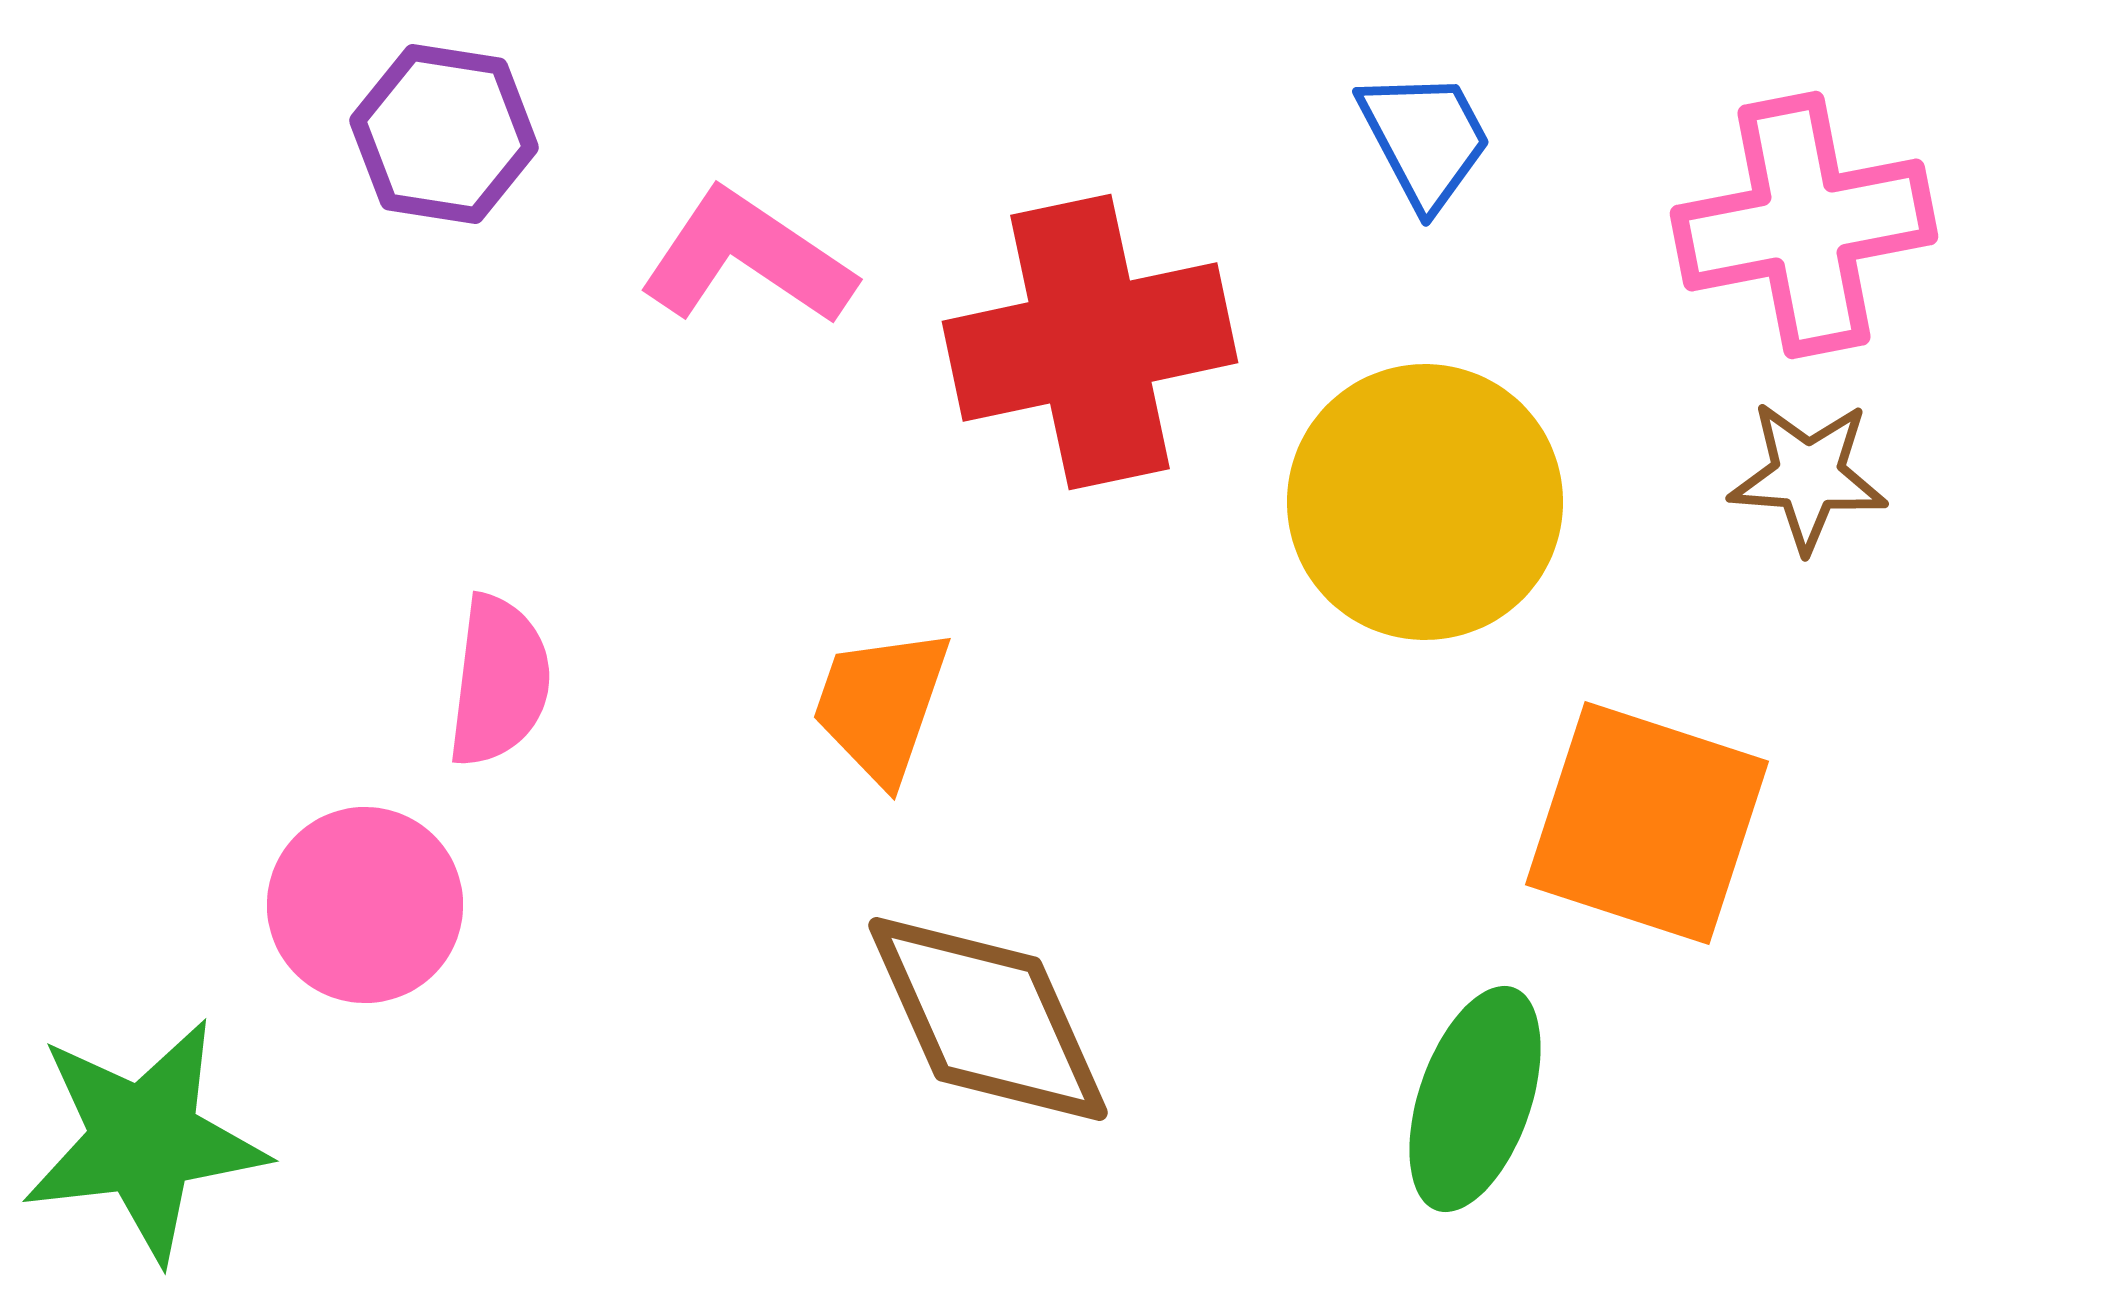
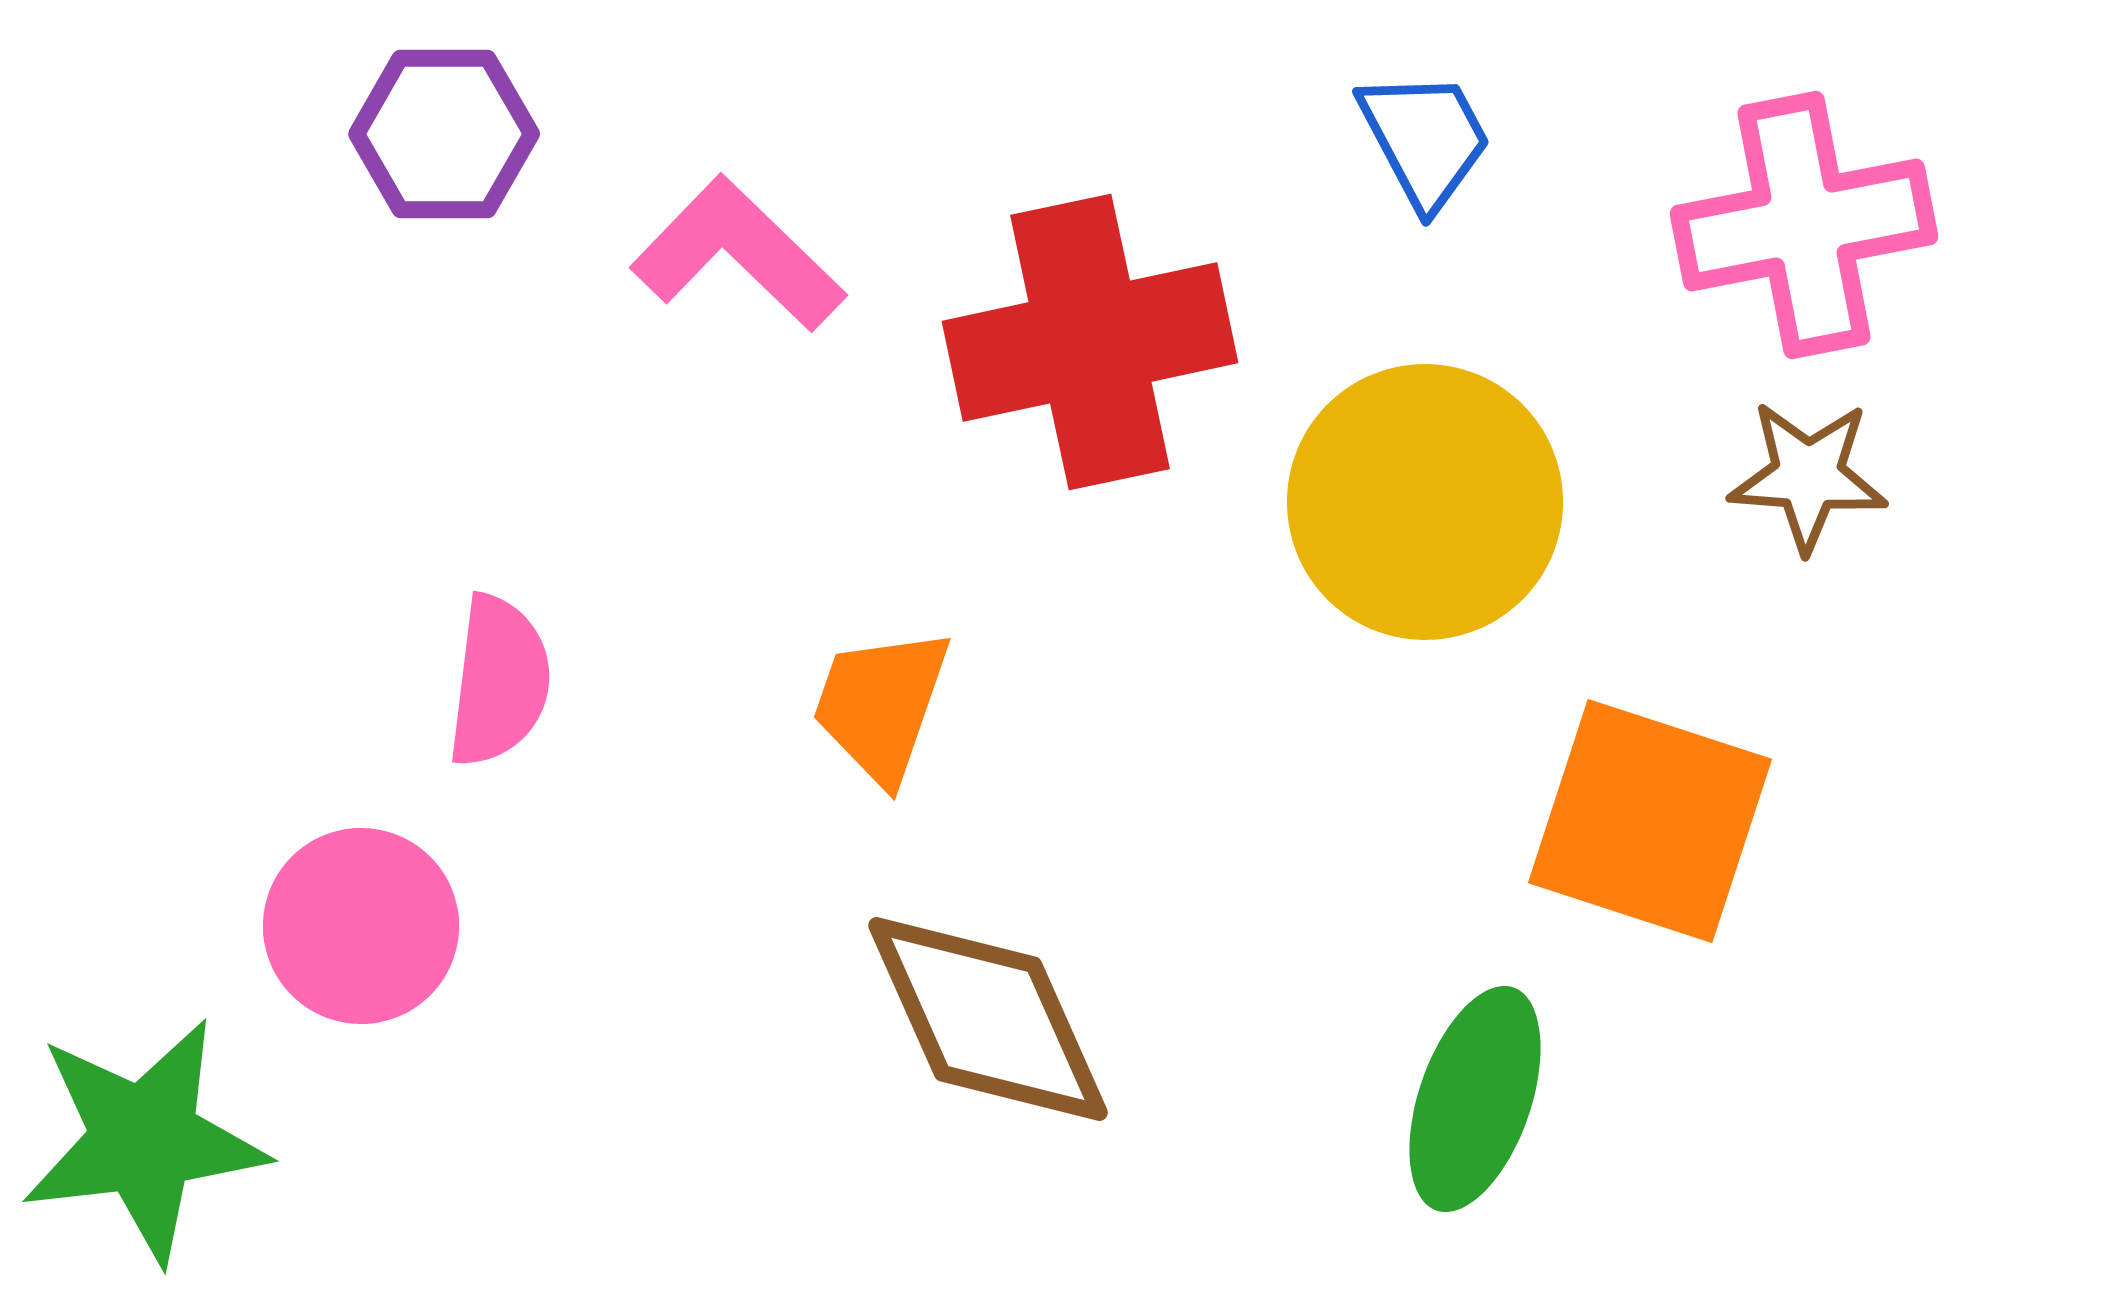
purple hexagon: rotated 9 degrees counterclockwise
pink L-shape: moved 9 px left, 4 px up; rotated 10 degrees clockwise
orange square: moved 3 px right, 2 px up
pink circle: moved 4 px left, 21 px down
